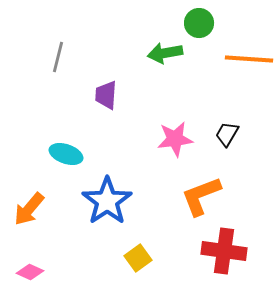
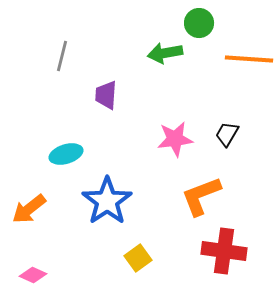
gray line: moved 4 px right, 1 px up
cyan ellipse: rotated 36 degrees counterclockwise
orange arrow: rotated 12 degrees clockwise
pink diamond: moved 3 px right, 3 px down
